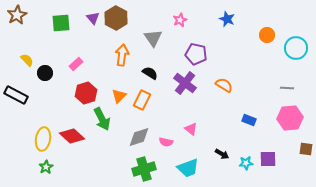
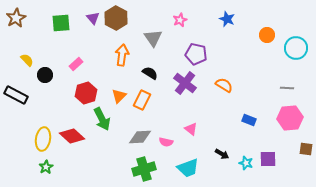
brown star: moved 1 px left, 3 px down
black circle: moved 2 px down
gray diamond: moved 1 px right; rotated 15 degrees clockwise
cyan star: rotated 24 degrees clockwise
